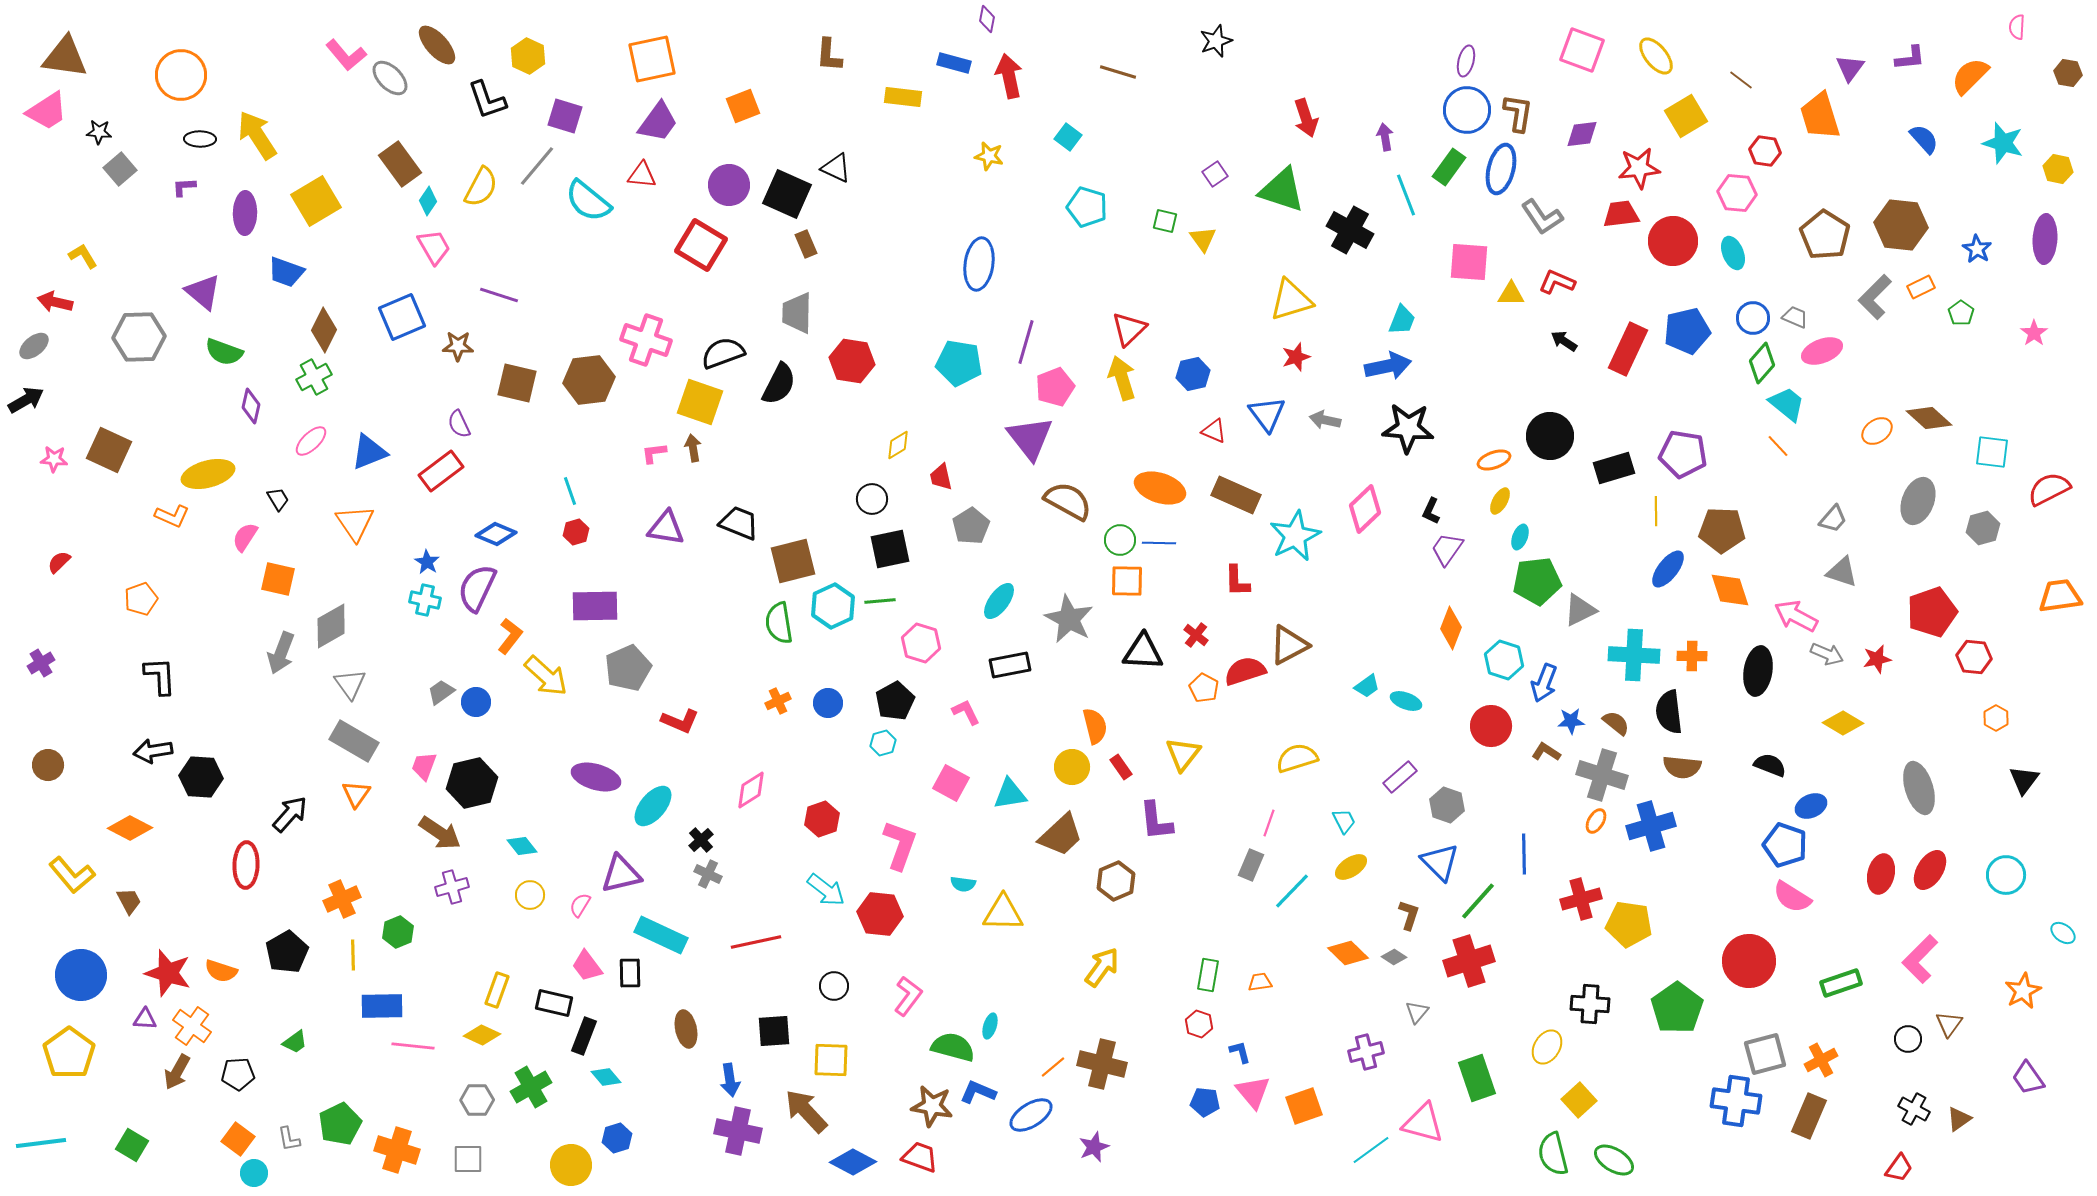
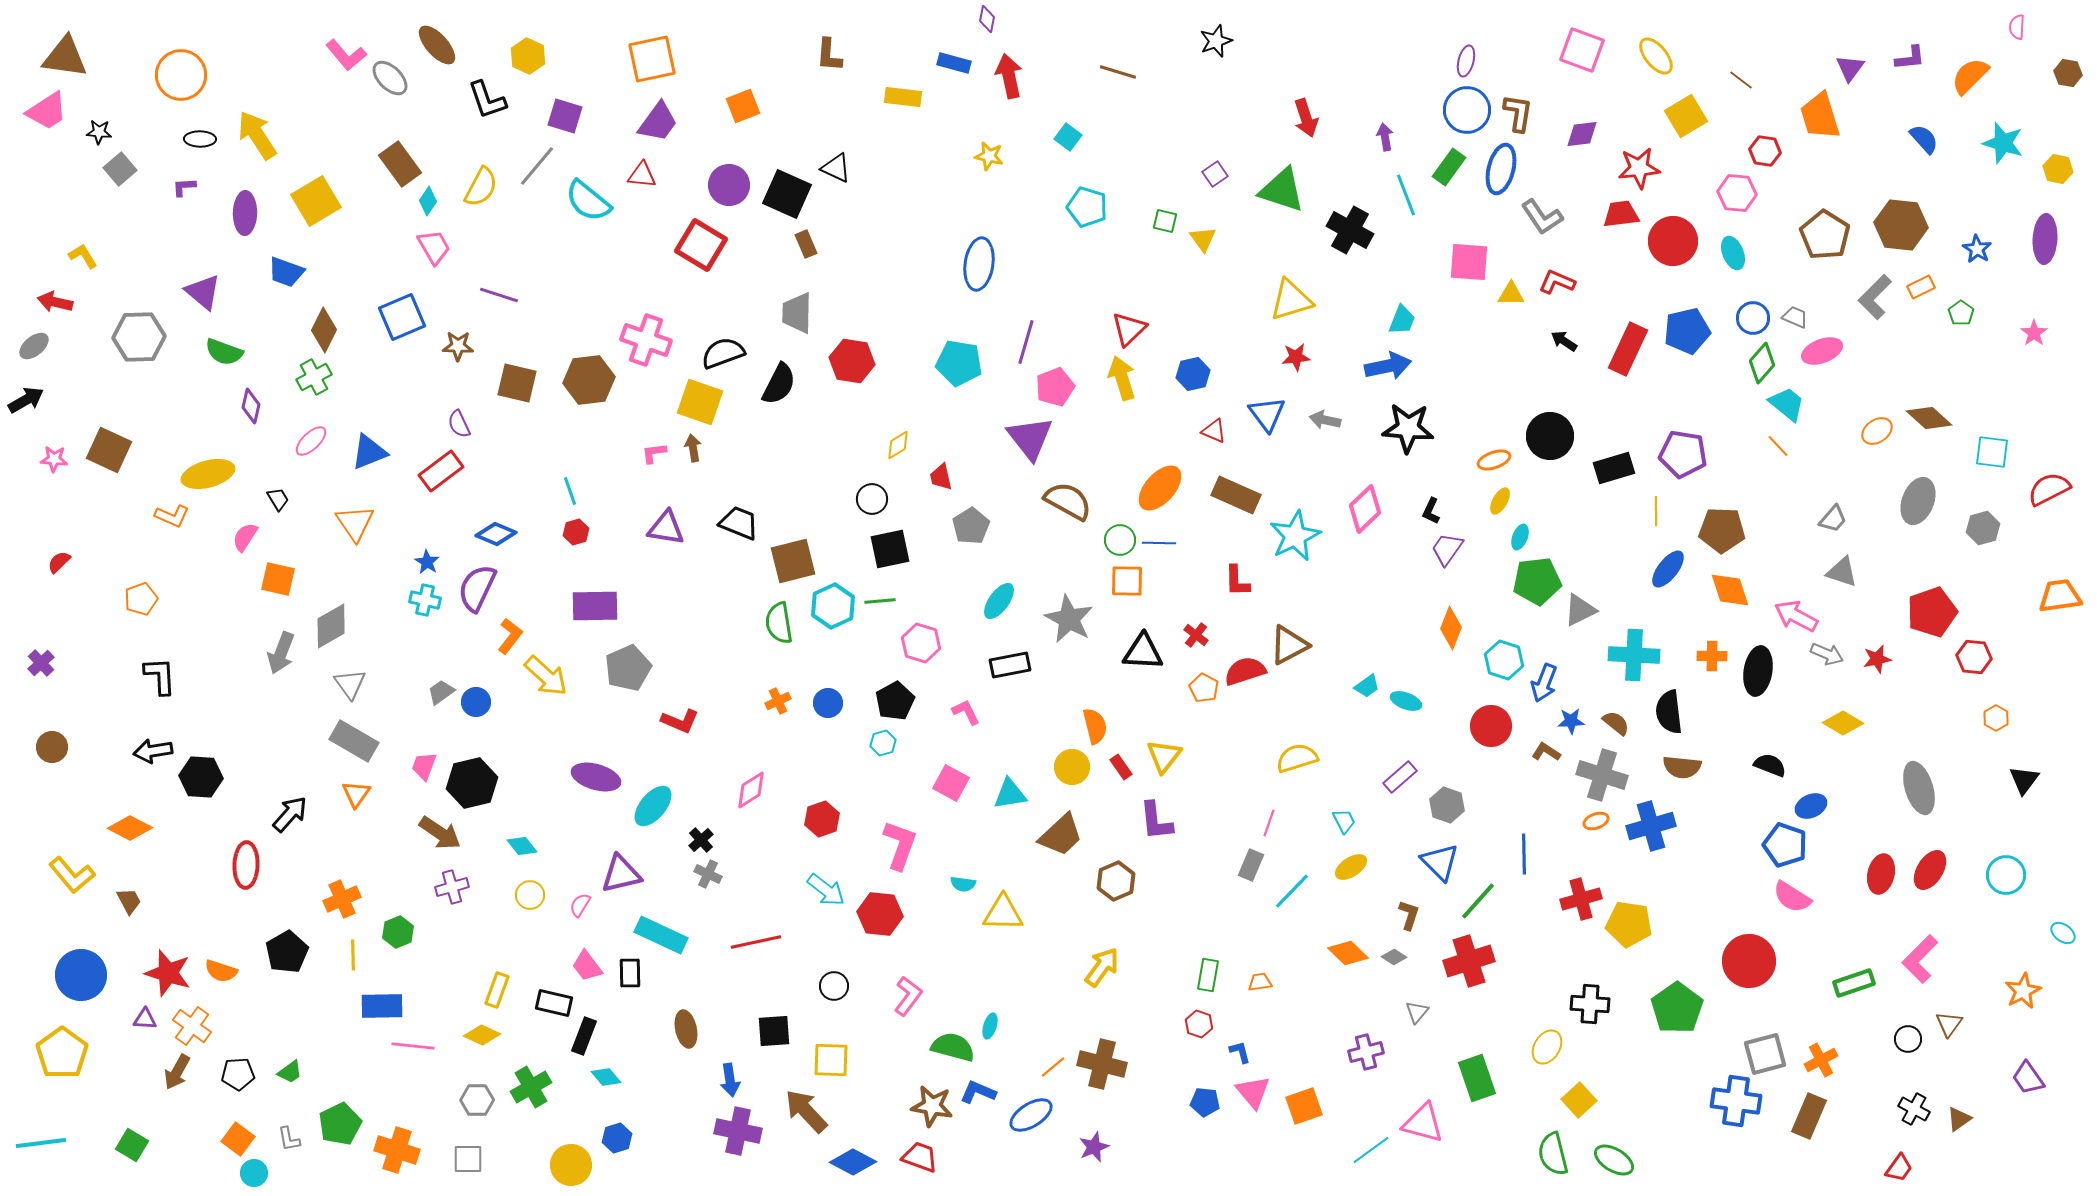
red star at (1296, 357): rotated 12 degrees clockwise
orange ellipse at (1160, 488): rotated 66 degrees counterclockwise
orange cross at (1692, 656): moved 20 px right
purple cross at (41, 663): rotated 12 degrees counterclockwise
yellow triangle at (1183, 754): moved 19 px left, 2 px down
brown circle at (48, 765): moved 4 px right, 18 px up
orange ellipse at (1596, 821): rotated 40 degrees clockwise
green rectangle at (1841, 983): moved 13 px right
green trapezoid at (295, 1042): moved 5 px left, 30 px down
yellow pentagon at (69, 1053): moved 7 px left
